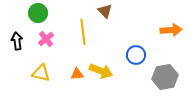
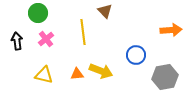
yellow triangle: moved 3 px right, 2 px down
